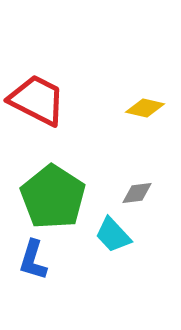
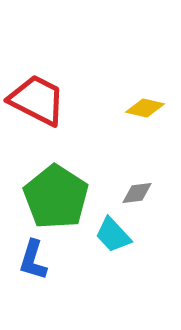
green pentagon: moved 3 px right
